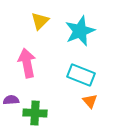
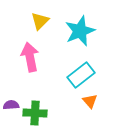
pink arrow: moved 3 px right, 6 px up
cyan rectangle: rotated 60 degrees counterclockwise
purple semicircle: moved 5 px down
